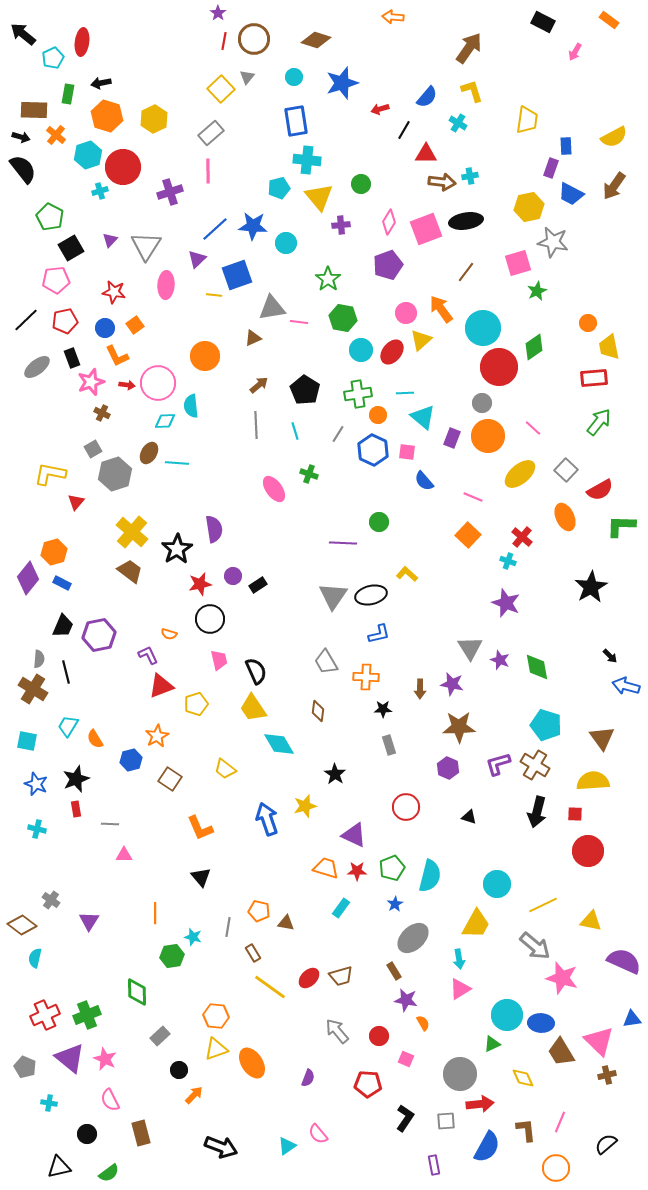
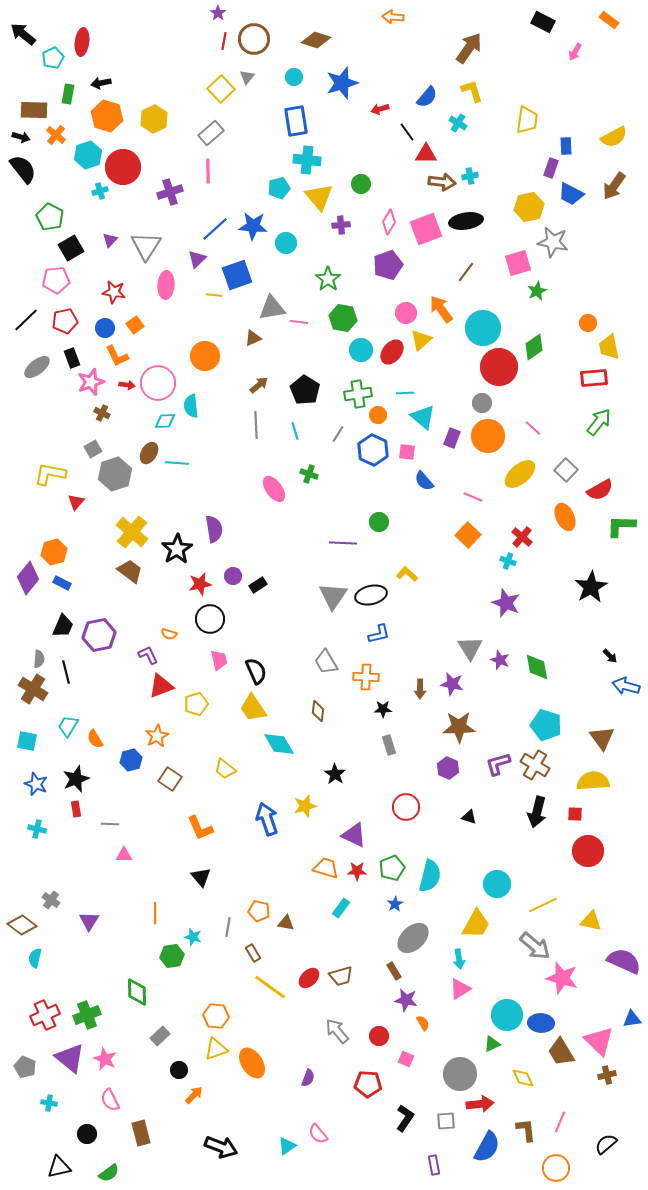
black line at (404, 130): moved 3 px right, 2 px down; rotated 66 degrees counterclockwise
